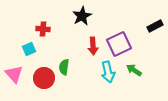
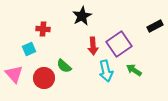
purple square: rotated 10 degrees counterclockwise
green semicircle: moved 1 px up; rotated 56 degrees counterclockwise
cyan arrow: moved 2 px left, 1 px up
